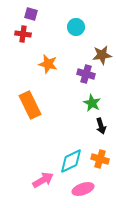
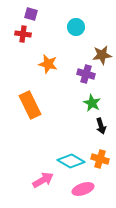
cyan diamond: rotated 56 degrees clockwise
